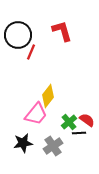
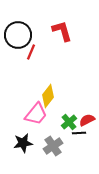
red semicircle: rotated 63 degrees counterclockwise
